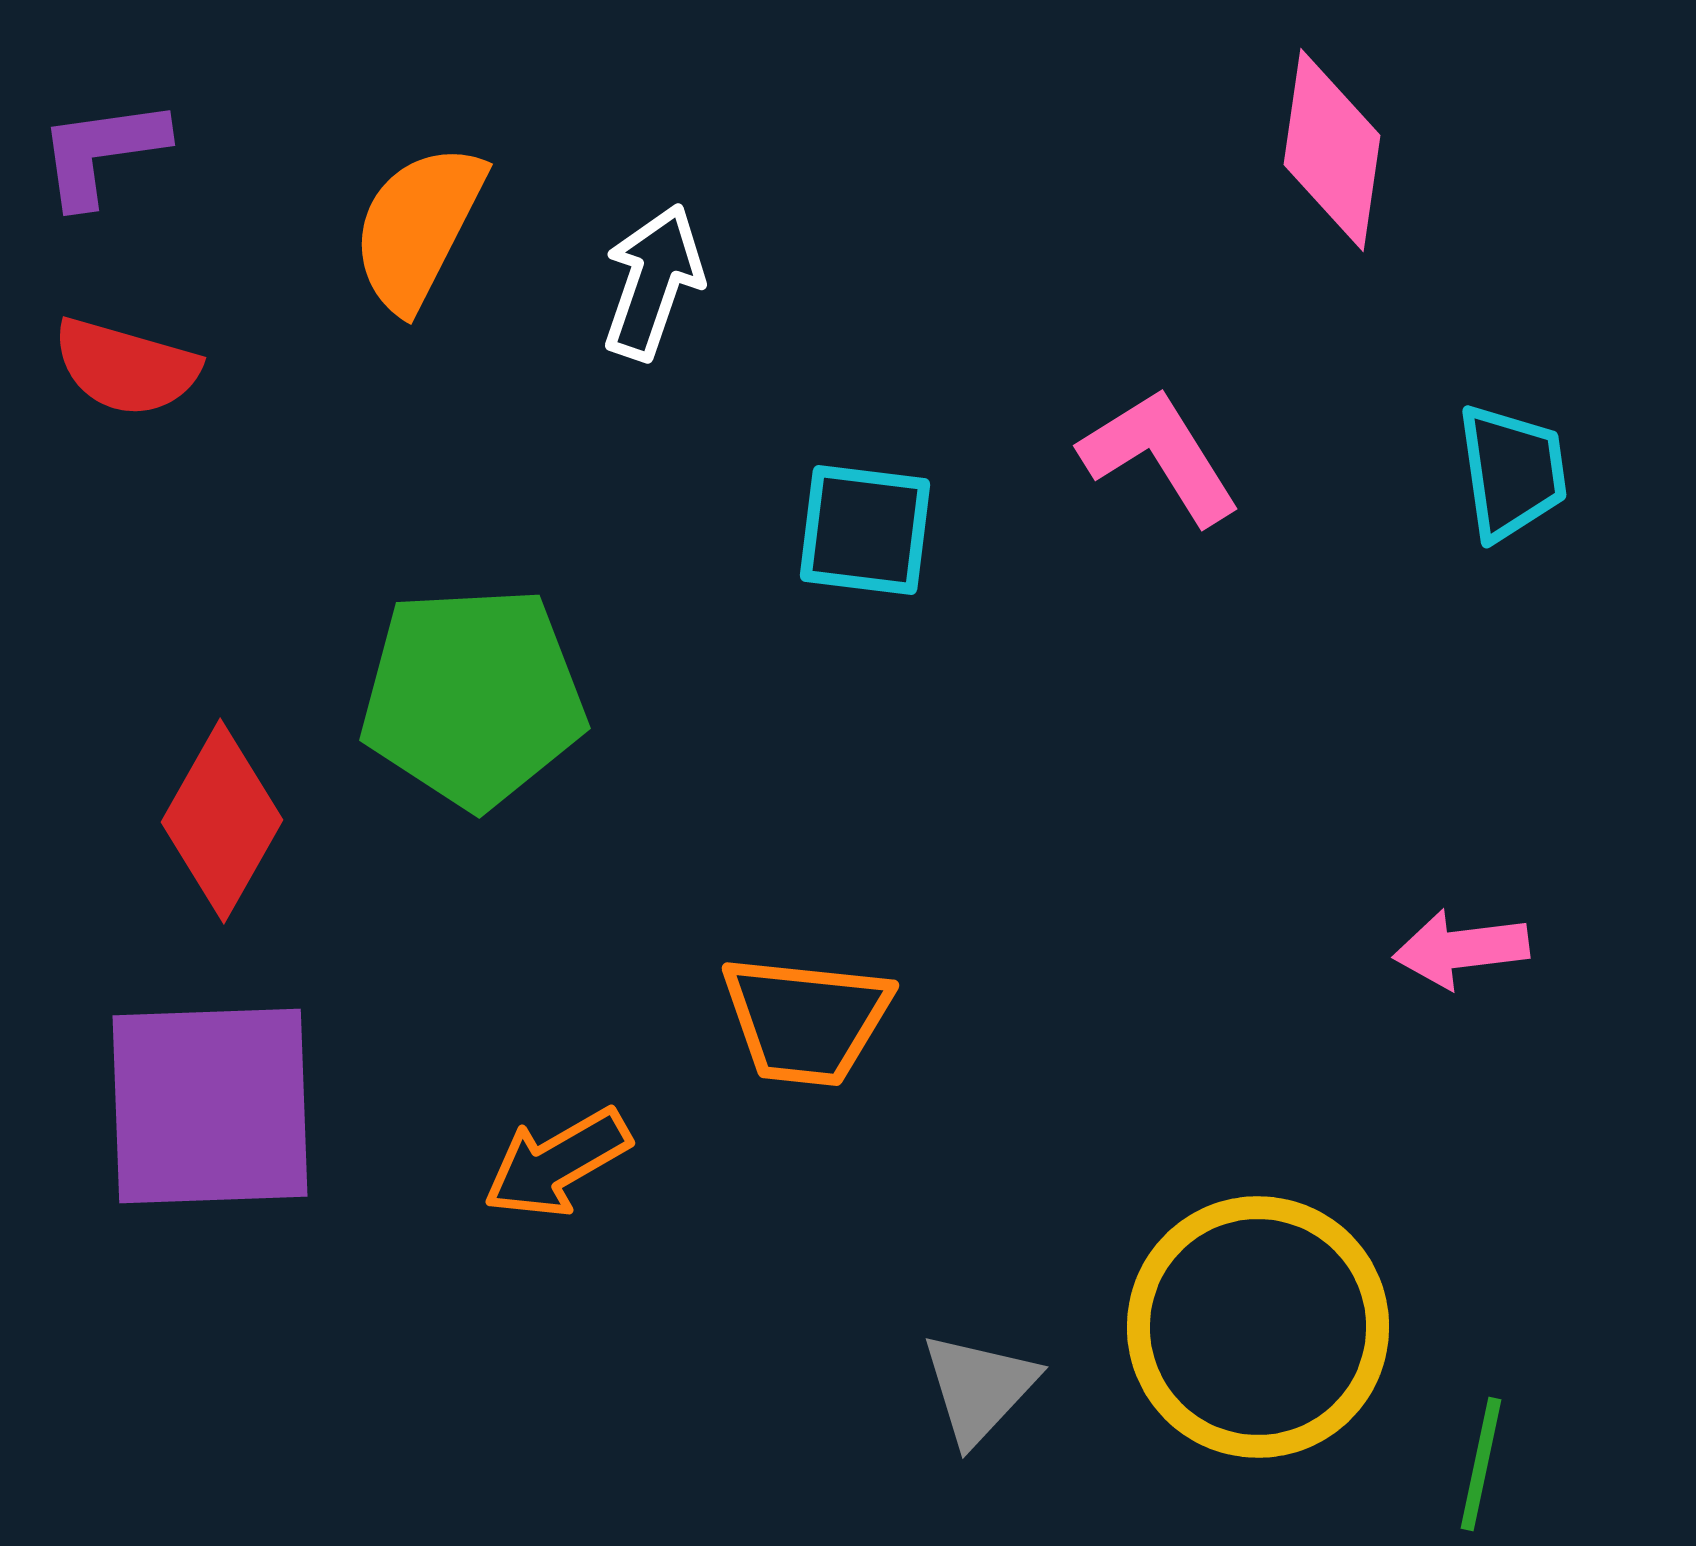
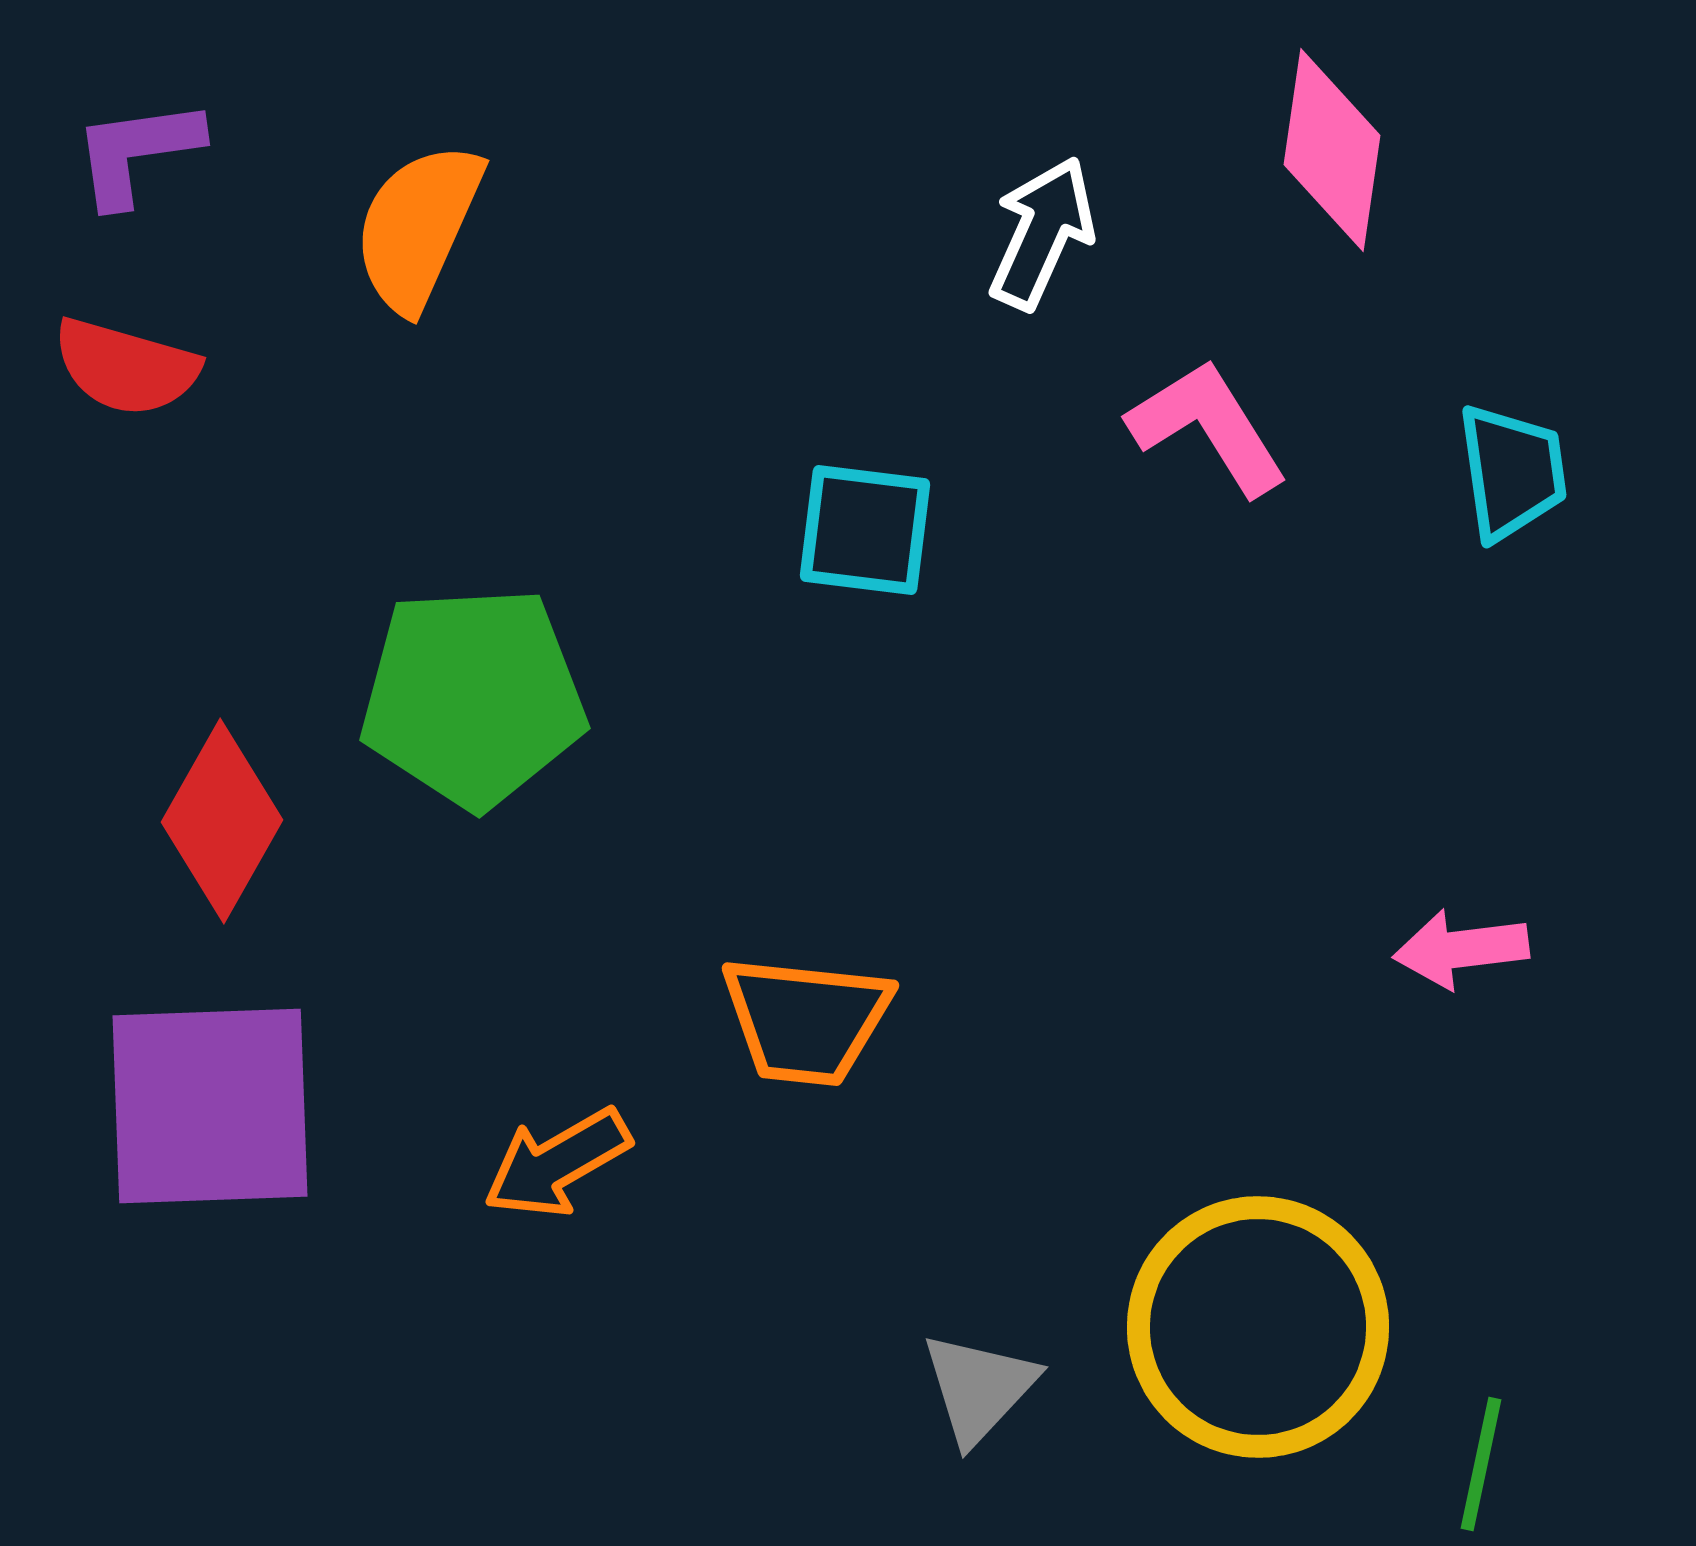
purple L-shape: moved 35 px right
orange semicircle: rotated 3 degrees counterclockwise
white arrow: moved 389 px right, 49 px up; rotated 5 degrees clockwise
pink L-shape: moved 48 px right, 29 px up
